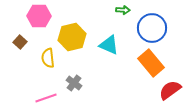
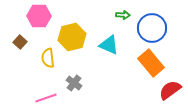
green arrow: moved 5 px down
